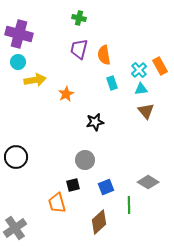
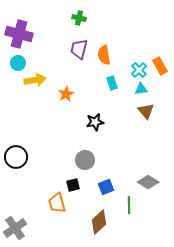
cyan circle: moved 1 px down
